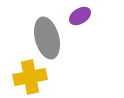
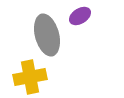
gray ellipse: moved 3 px up
